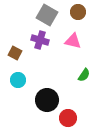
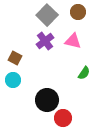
gray square: rotated 15 degrees clockwise
purple cross: moved 5 px right, 1 px down; rotated 36 degrees clockwise
brown square: moved 5 px down
green semicircle: moved 2 px up
cyan circle: moved 5 px left
red circle: moved 5 px left
